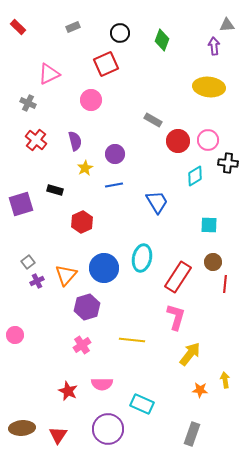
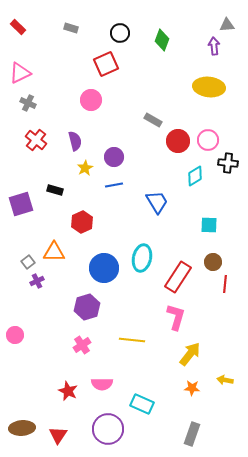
gray rectangle at (73, 27): moved 2 px left, 1 px down; rotated 40 degrees clockwise
pink triangle at (49, 74): moved 29 px left, 1 px up
purple circle at (115, 154): moved 1 px left, 3 px down
orange triangle at (66, 275): moved 12 px left, 23 px up; rotated 50 degrees clockwise
yellow arrow at (225, 380): rotated 70 degrees counterclockwise
orange star at (200, 390): moved 8 px left, 2 px up
